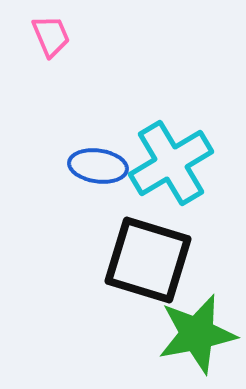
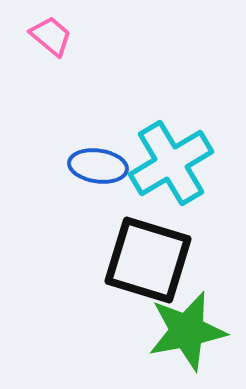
pink trapezoid: rotated 27 degrees counterclockwise
green star: moved 10 px left, 3 px up
